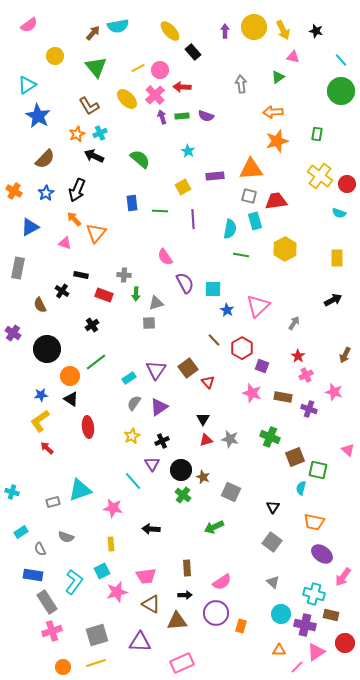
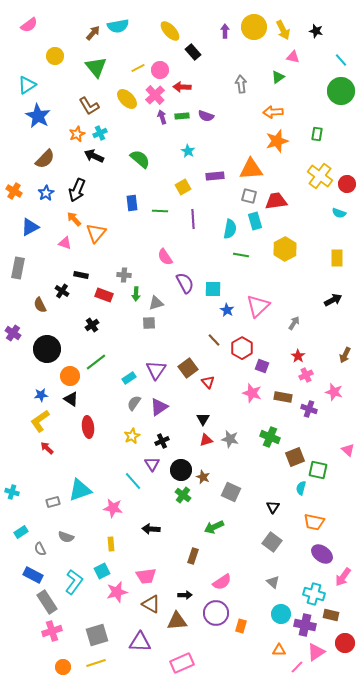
brown rectangle at (187, 568): moved 6 px right, 12 px up; rotated 21 degrees clockwise
blue rectangle at (33, 575): rotated 18 degrees clockwise
